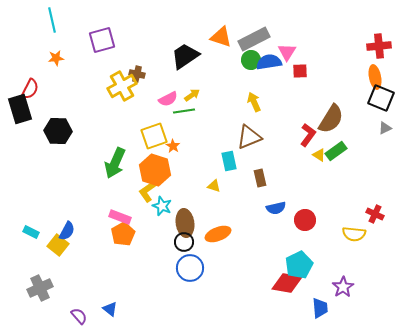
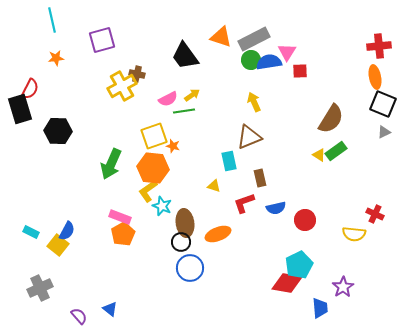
black trapezoid at (185, 56): rotated 92 degrees counterclockwise
black square at (381, 98): moved 2 px right, 6 px down
gray triangle at (385, 128): moved 1 px left, 4 px down
red L-shape at (308, 135): moved 64 px left, 68 px down; rotated 145 degrees counterclockwise
orange star at (173, 146): rotated 16 degrees counterclockwise
green arrow at (115, 163): moved 4 px left, 1 px down
orange hexagon at (155, 170): moved 2 px left, 2 px up; rotated 12 degrees counterclockwise
black circle at (184, 242): moved 3 px left
